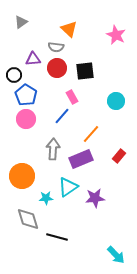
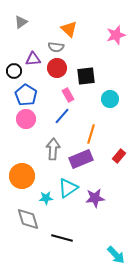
pink star: rotated 30 degrees clockwise
black square: moved 1 px right, 5 px down
black circle: moved 4 px up
pink rectangle: moved 4 px left, 2 px up
cyan circle: moved 6 px left, 2 px up
orange line: rotated 24 degrees counterclockwise
cyan triangle: moved 1 px down
black line: moved 5 px right, 1 px down
